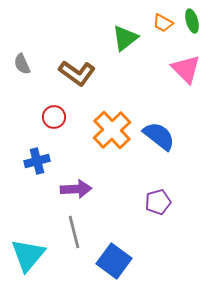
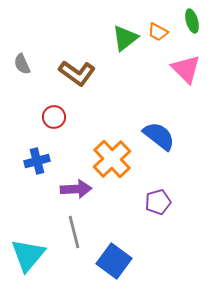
orange trapezoid: moved 5 px left, 9 px down
orange cross: moved 29 px down
